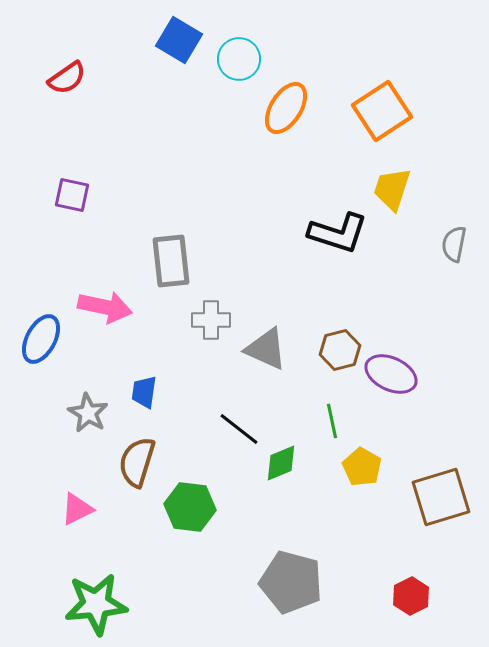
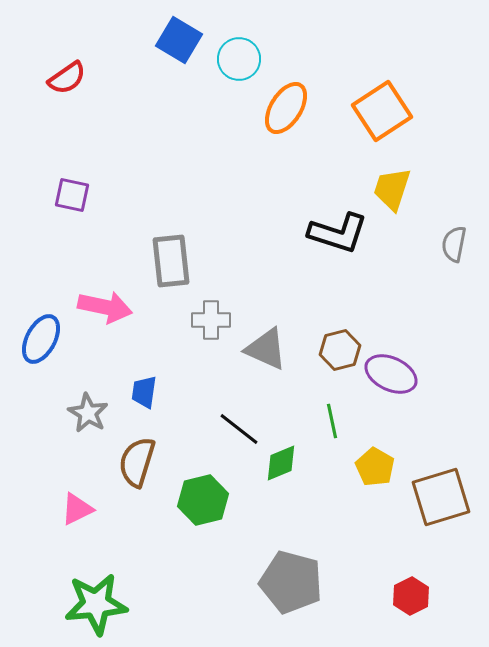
yellow pentagon: moved 13 px right
green hexagon: moved 13 px right, 7 px up; rotated 21 degrees counterclockwise
